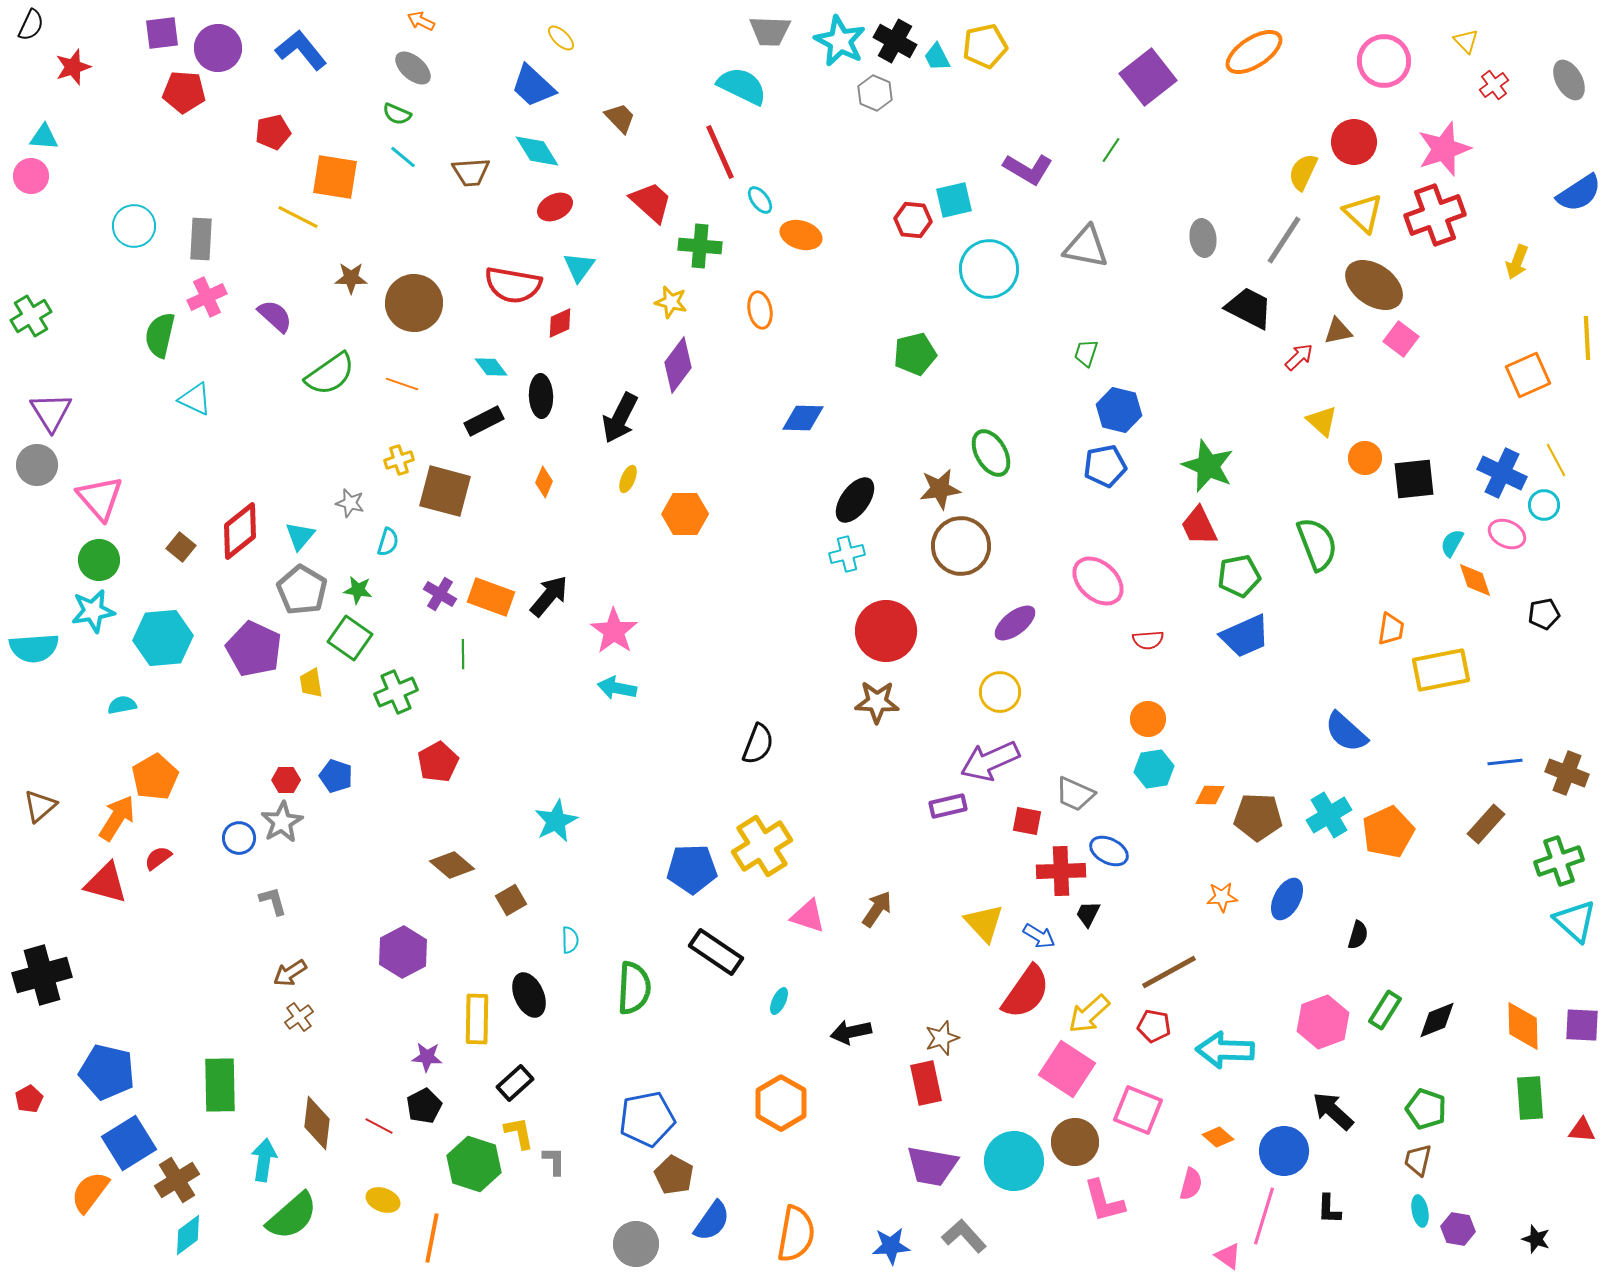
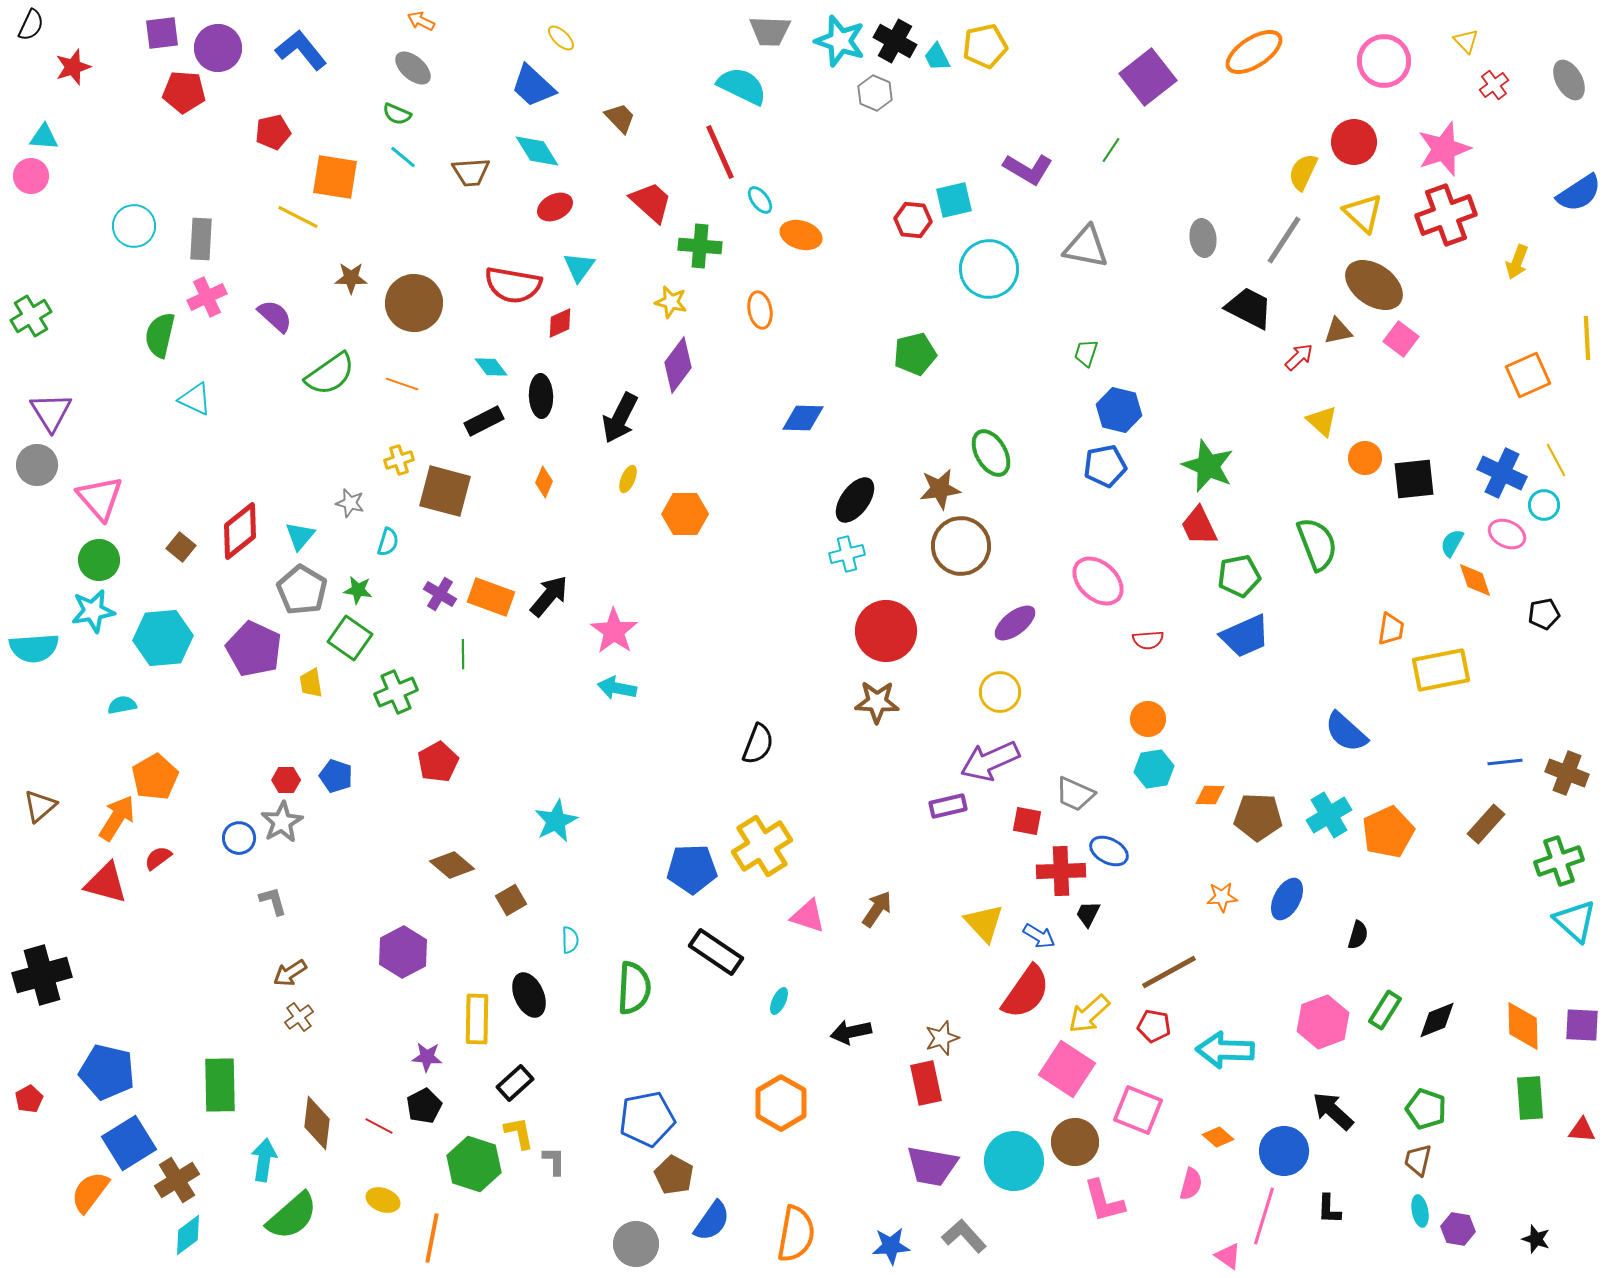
cyan star at (840, 41): rotated 9 degrees counterclockwise
red cross at (1435, 215): moved 11 px right
